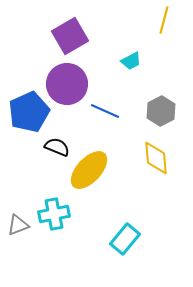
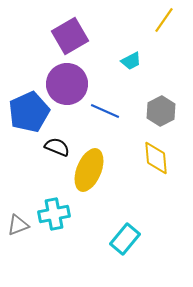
yellow line: rotated 20 degrees clockwise
yellow ellipse: rotated 21 degrees counterclockwise
